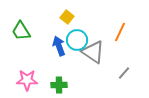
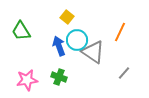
pink star: rotated 10 degrees counterclockwise
green cross: moved 8 px up; rotated 21 degrees clockwise
